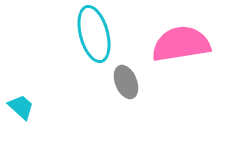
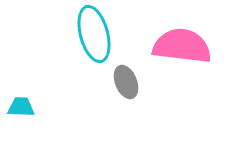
pink semicircle: moved 1 px right, 2 px down; rotated 16 degrees clockwise
cyan trapezoid: rotated 40 degrees counterclockwise
